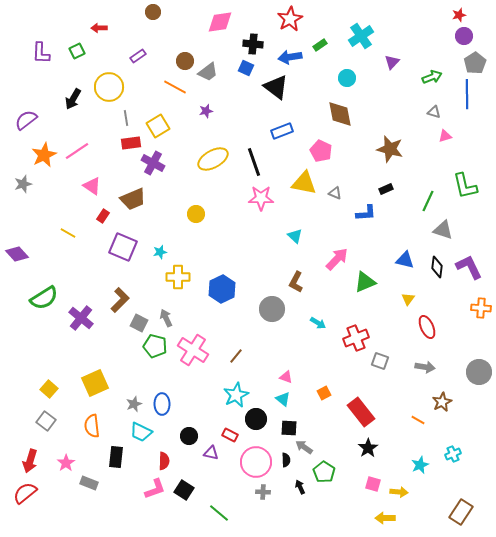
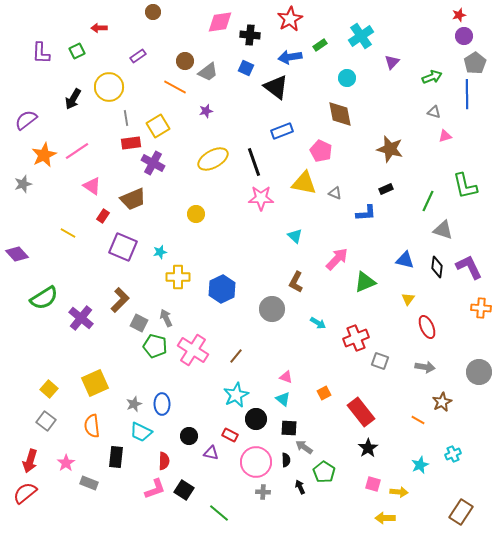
black cross at (253, 44): moved 3 px left, 9 px up
